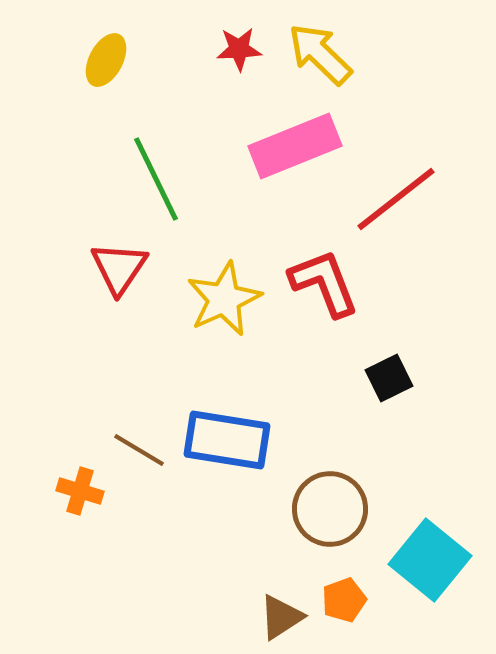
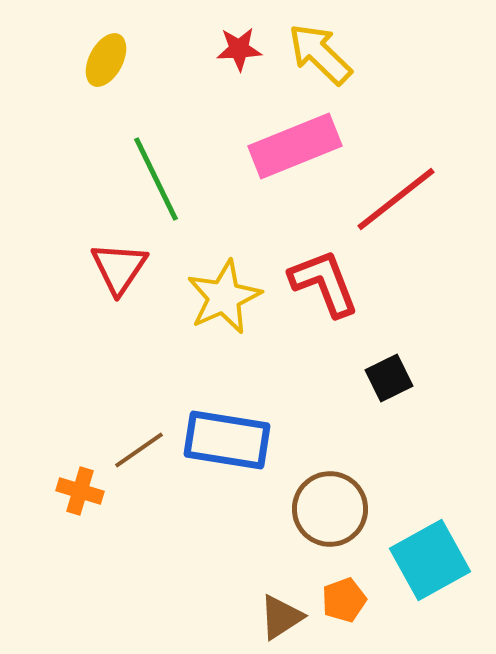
yellow star: moved 2 px up
brown line: rotated 66 degrees counterclockwise
cyan square: rotated 22 degrees clockwise
